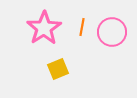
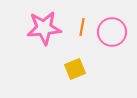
pink star: rotated 28 degrees clockwise
yellow square: moved 17 px right
